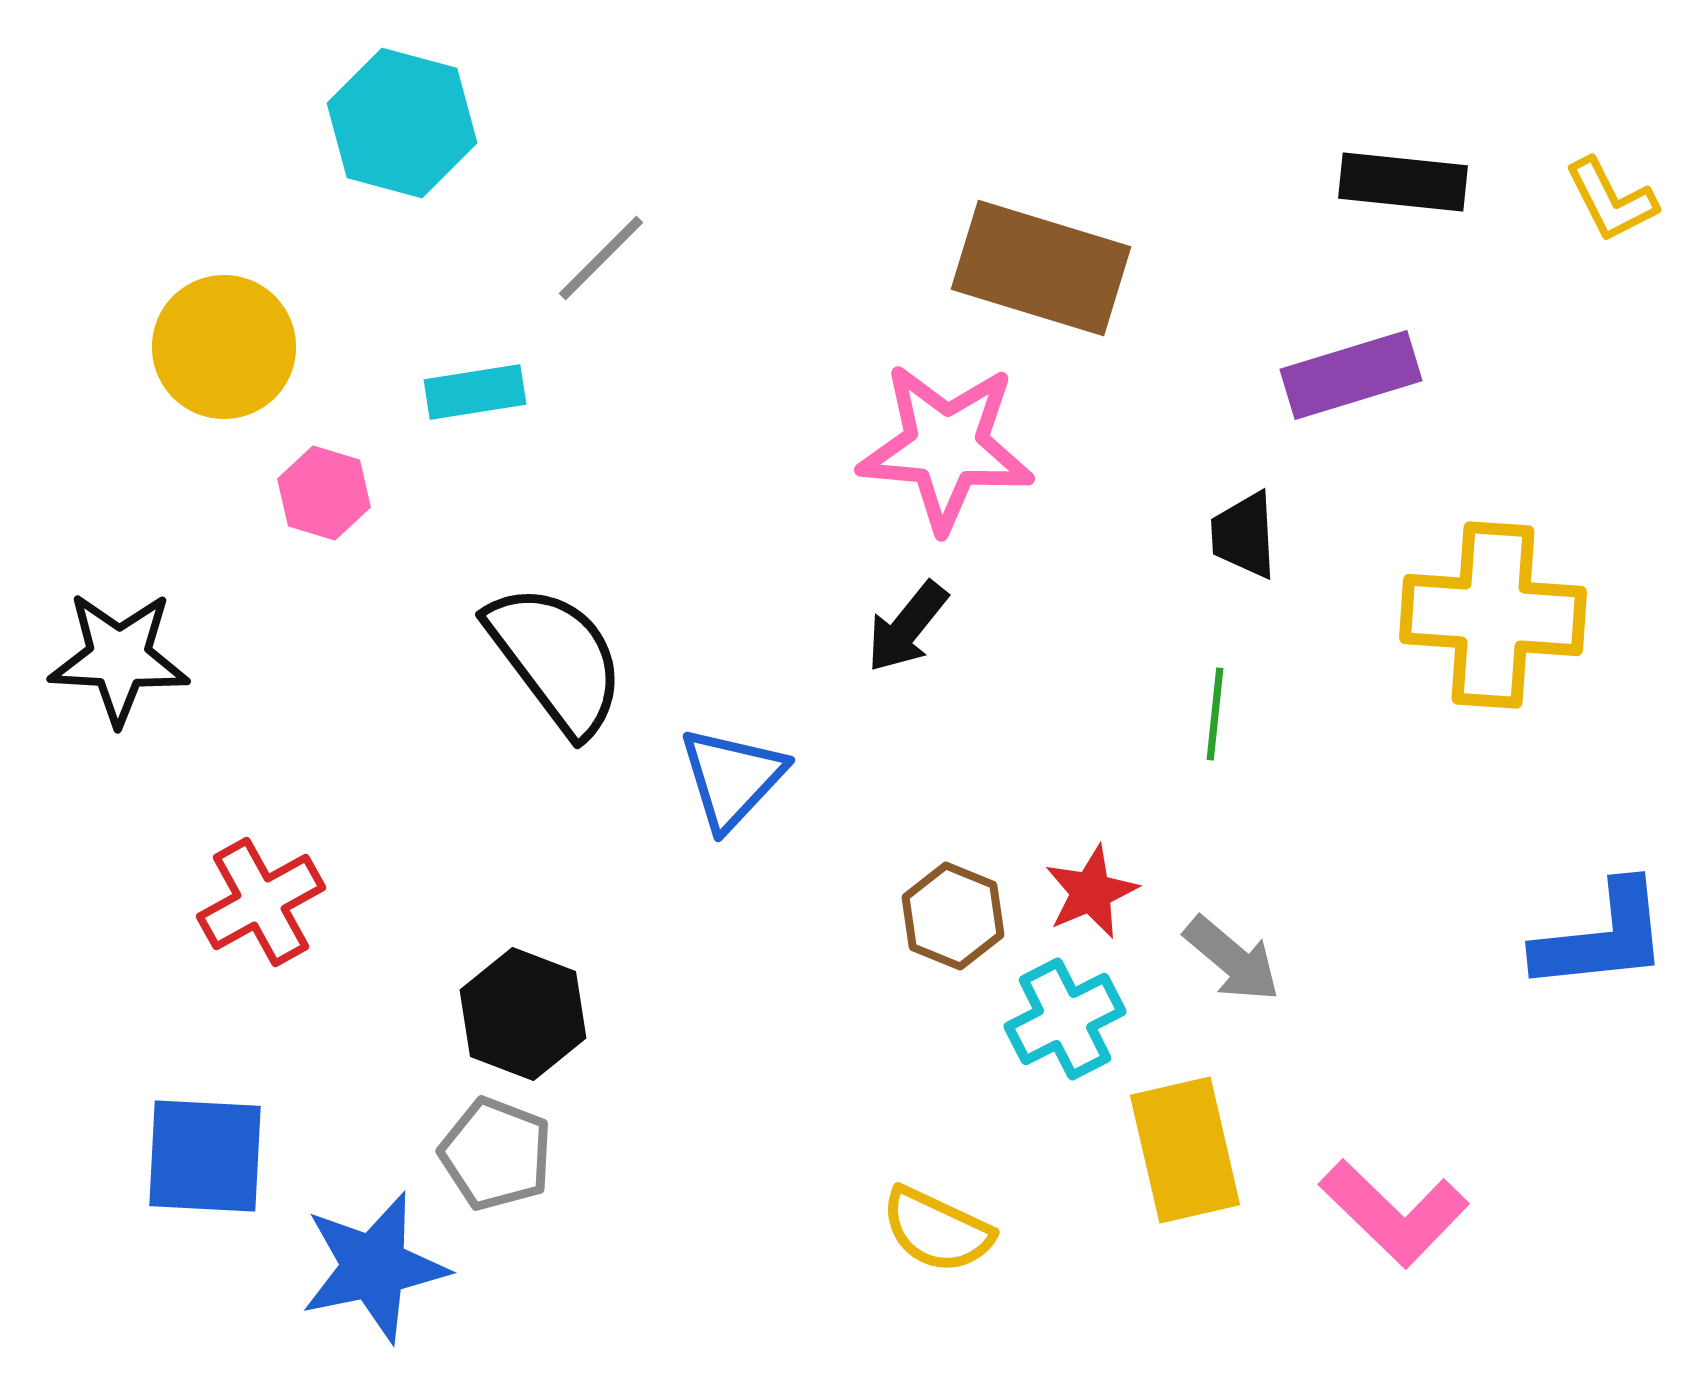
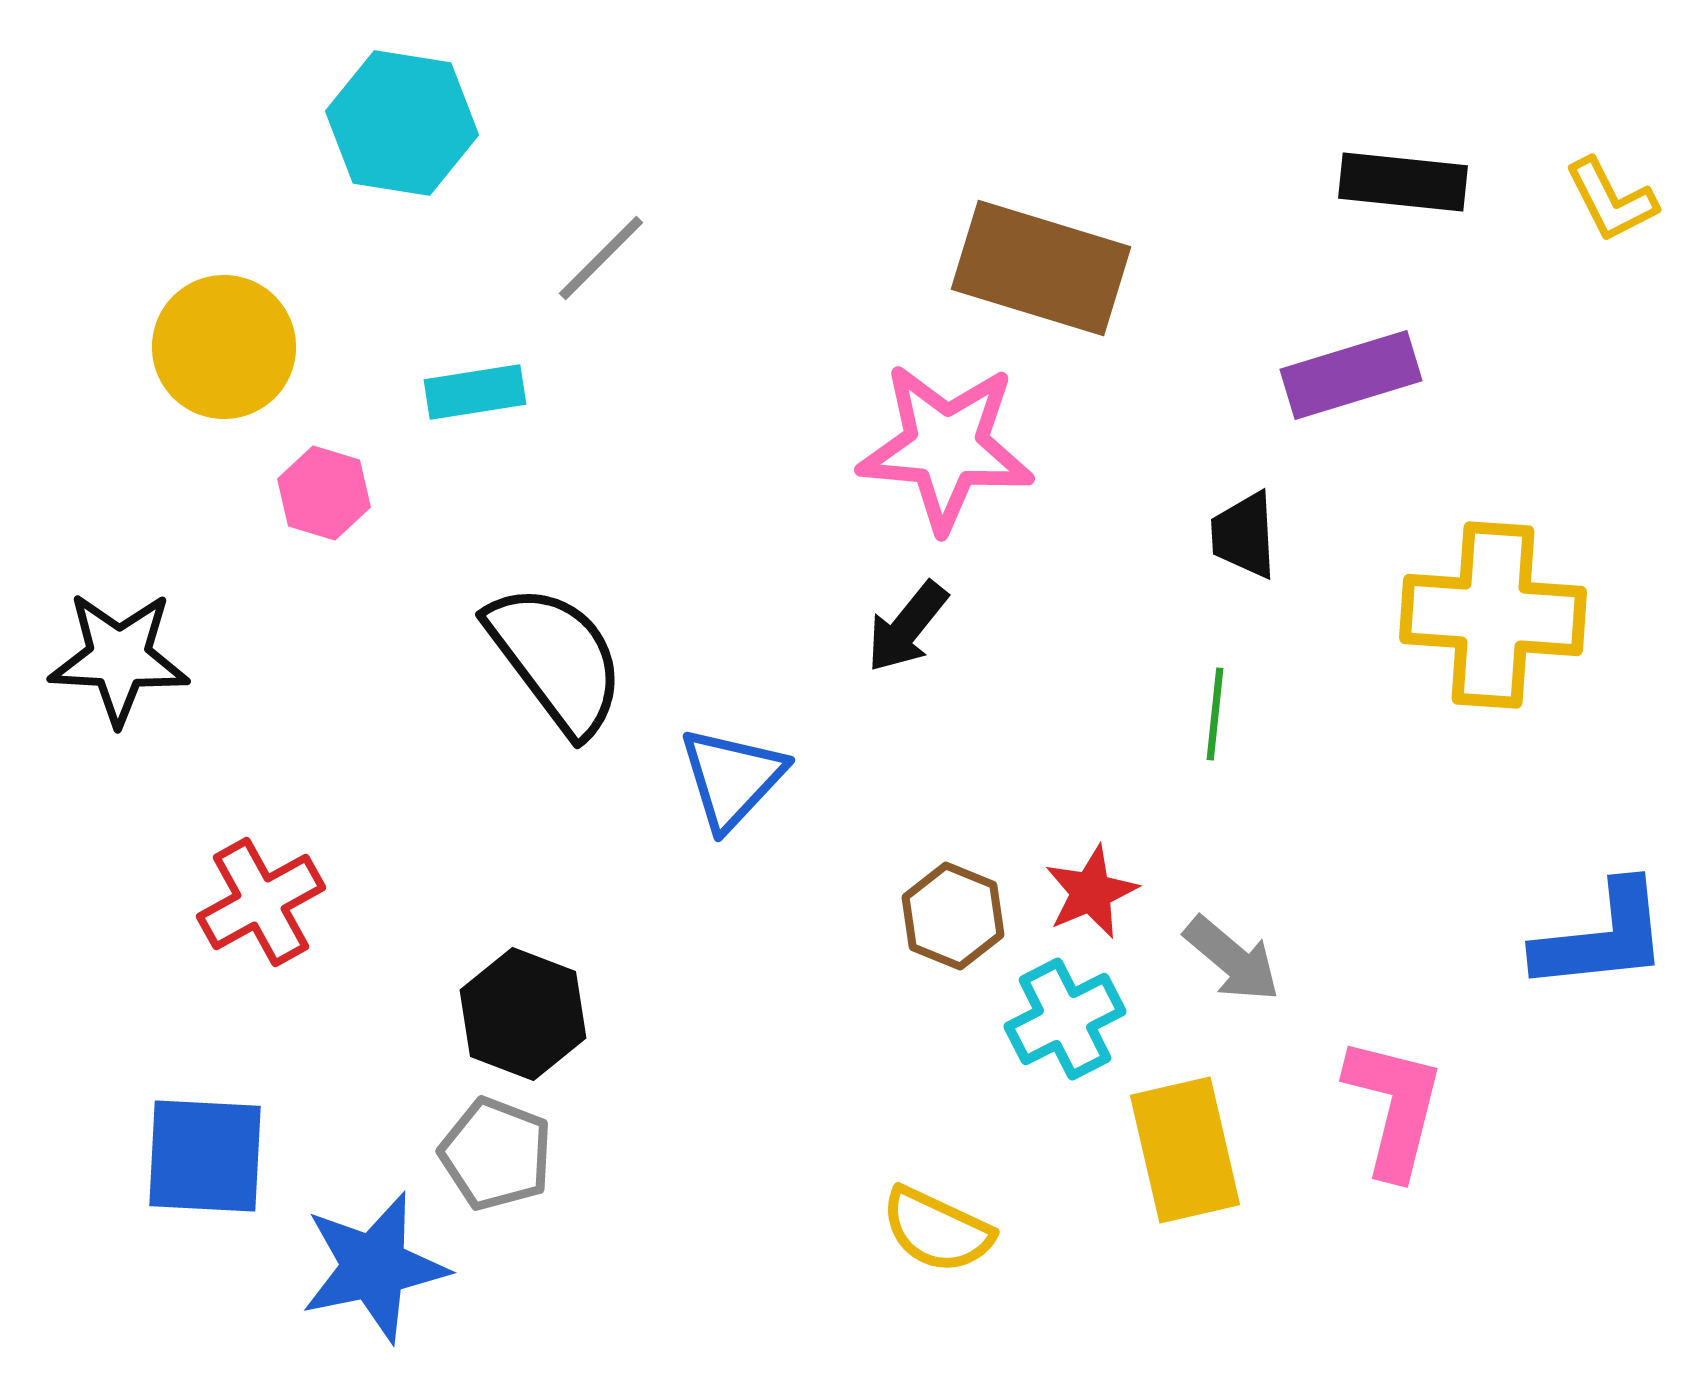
cyan hexagon: rotated 6 degrees counterclockwise
pink L-shape: moved 106 px up; rotated 120 degrees counterclockwise
